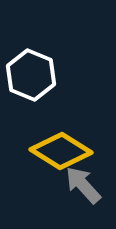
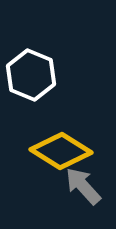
gray arrow: moved 1 px down
